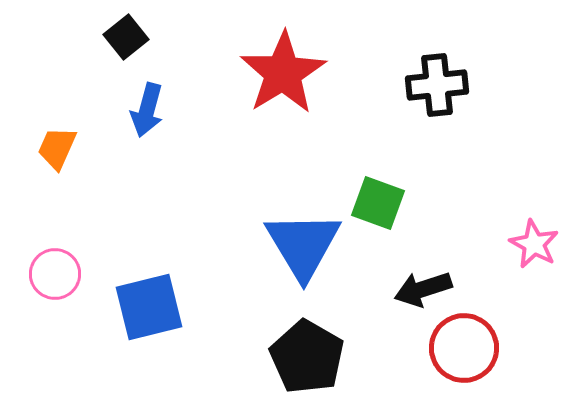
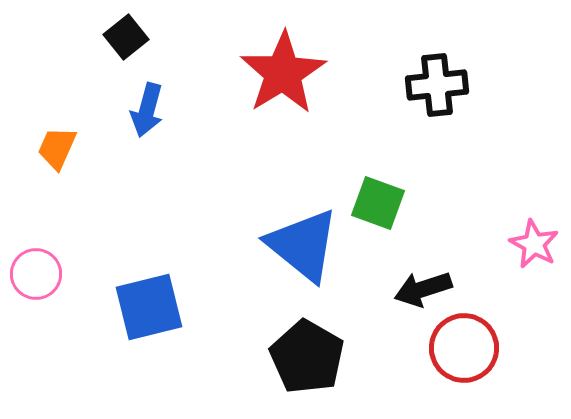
blue triangle: rotated 20 degrees counterclockwise
pink circle: moved 19 px left
